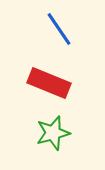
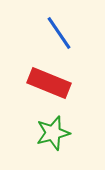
blue line: moved 4 px down
